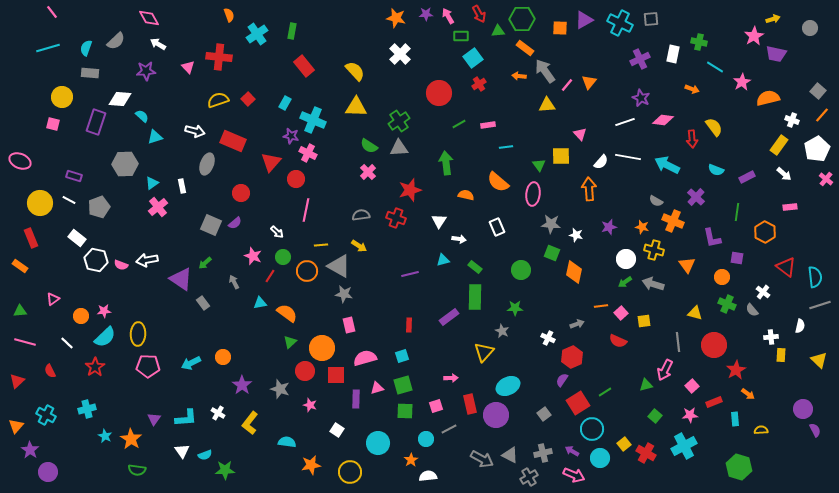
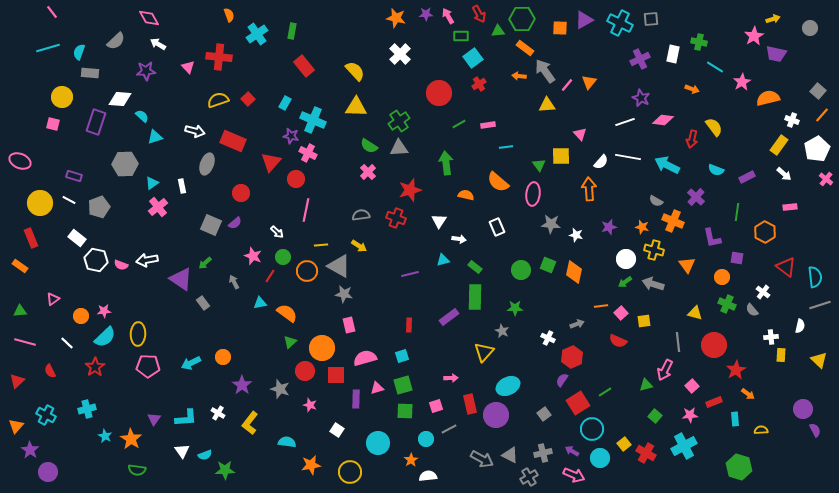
cyan semicircle at (86, 48): moved 7 px left, 4 px down
red arrow at (692, 139): rotated 18 degrees clockwise
green square at (552, 253): moved 4 px left, 12 px down
